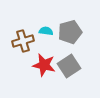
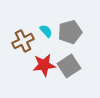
cyan semicircle: rotated 40 degrees clockwise
brown cross: rotated 10 degrees counterclockwise
red star: rotated 20 degrees counterclockwise
